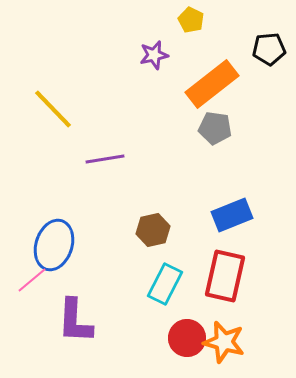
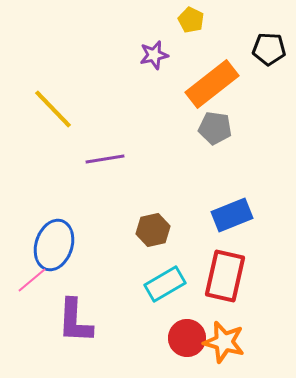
black pentagon: rotated 8 degrees clockwise
cyan rectangle: rotated 33 degrees clockwise
